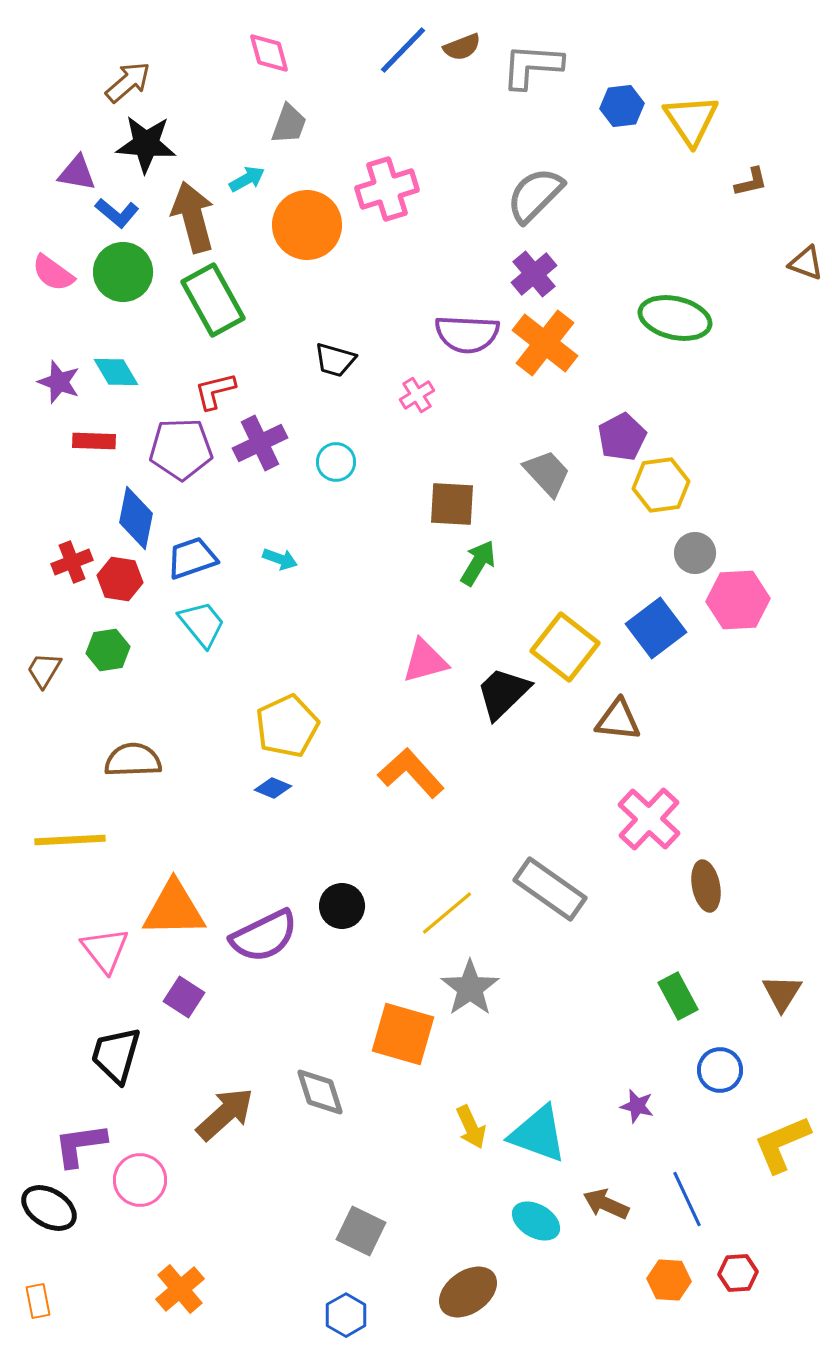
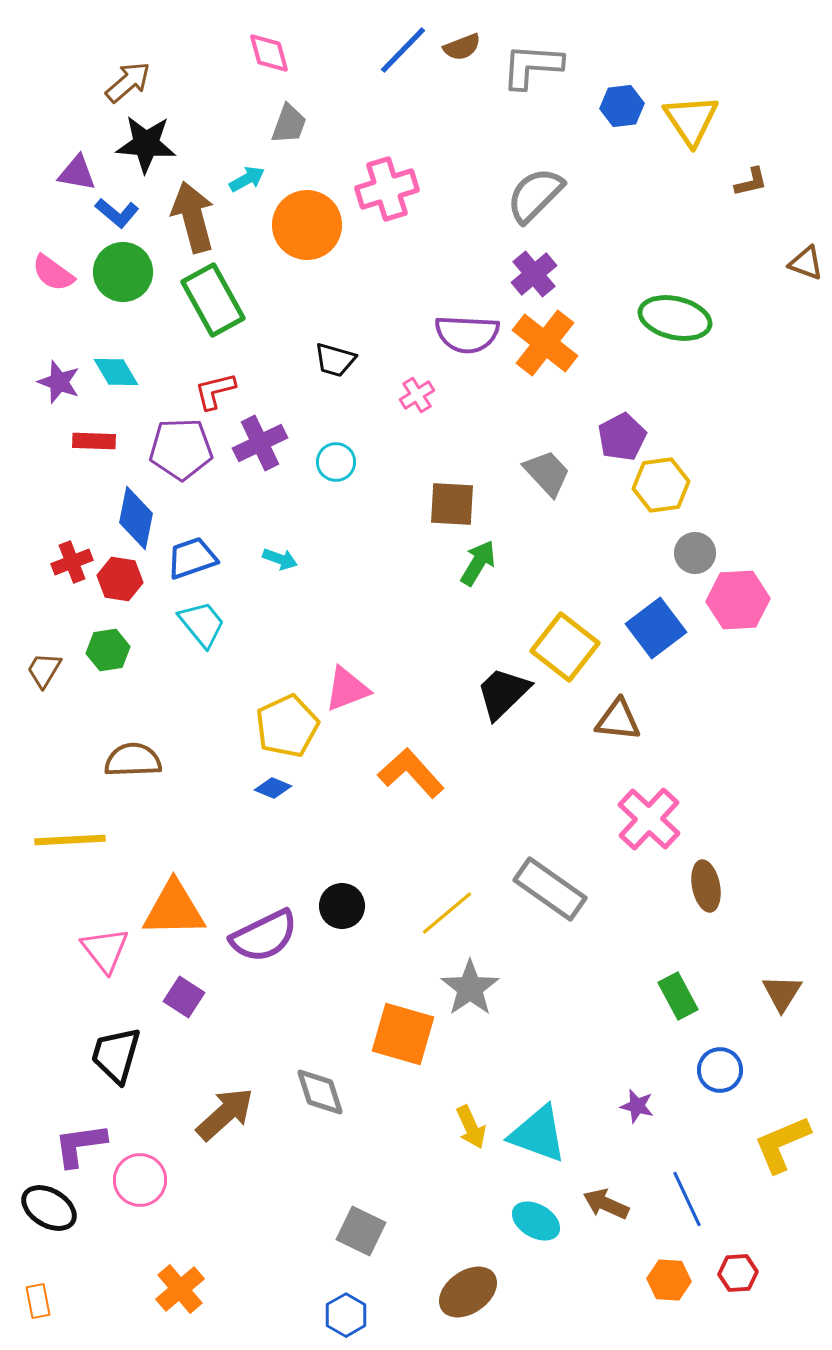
pink triangle at (425, 661): moved 78 px left, 28 px down; rotated 6 degrees counterclockwise
